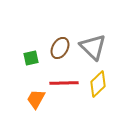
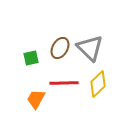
gray triangle: moved 3 px left, 1 px down
